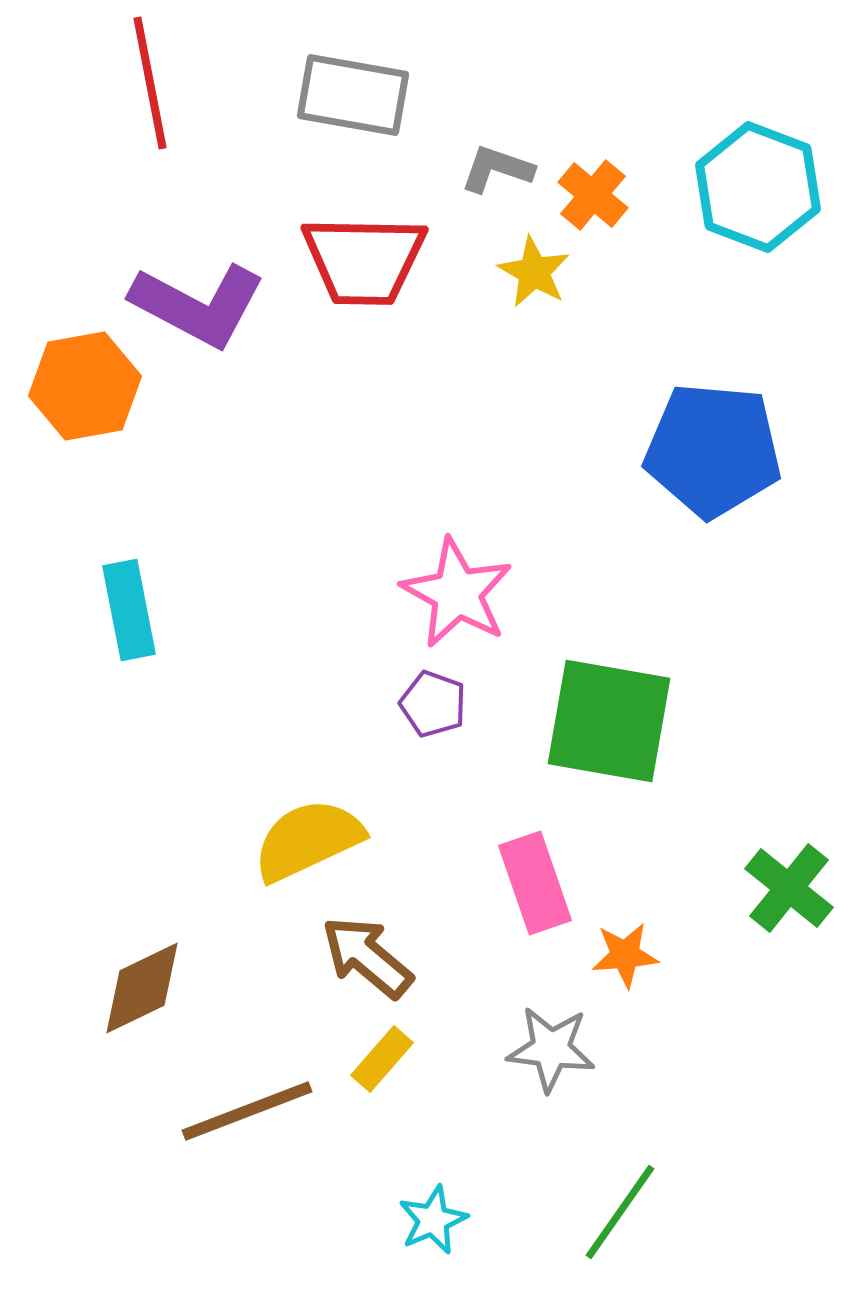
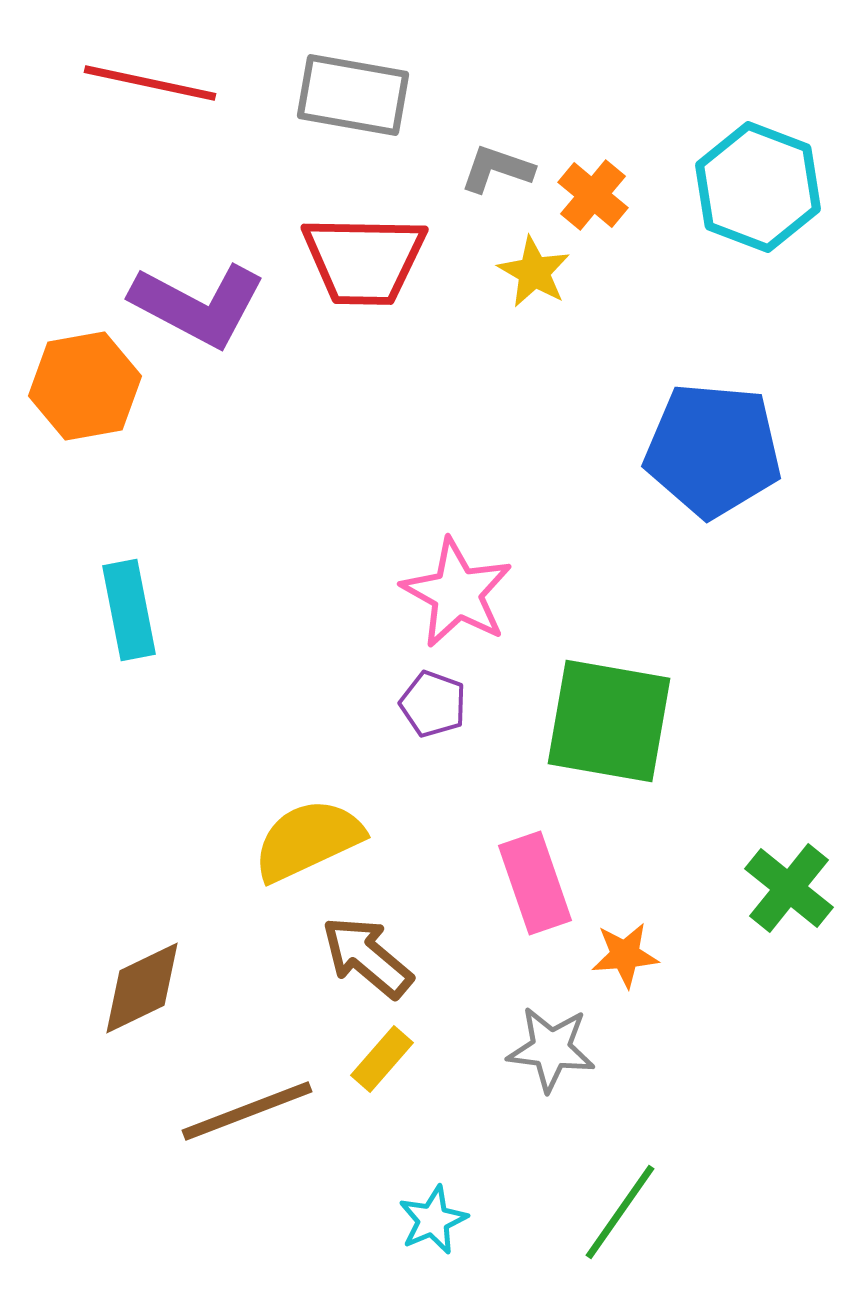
red line: rotated 67 degrees counterclockwise
